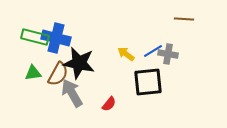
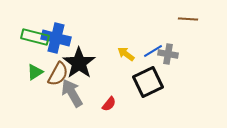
brown line: moved 4 px right
black star: rotated 24 degrees clockwise
green triangle: moved 2 px right, 1 px up; rotated 24 degrees counterclockwise
black square: rotated 20 degrees counterclockwise
